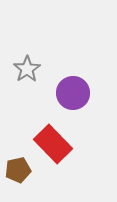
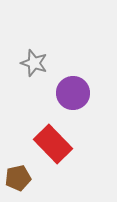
gray star: moved 7 px right, 6 px up; rotated 20 degrees counterclockwise
brown pentagon: moved 8 px down
